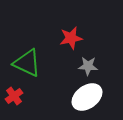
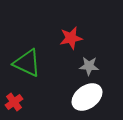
gray star: moved 1 px right
red cross: moved 6 px down
